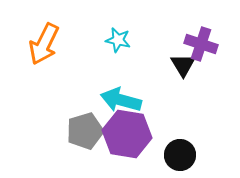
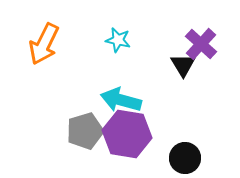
purple cross: rotated 24 degrees clockwise
black circle: moved 5 px right, 3 px down
